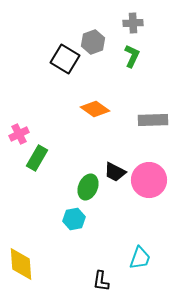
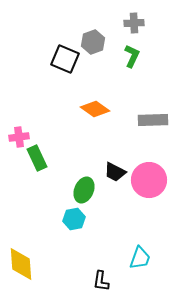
gray cross: moved 1 px right
black square: rotated 8 degrees counterclockwise
pink cross: moved 3 px down; rotated 18 degrees clockwise
green rectangle: rotated 55 degrees counterclockwise
green ellipse: moved 4 px left, 3 px down
